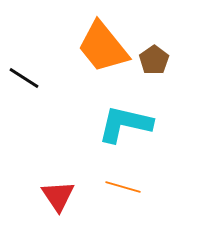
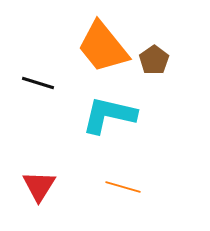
black line: moved 14 px right, 5 px down; rotated 16 degrees counterclockwise
cyan L-shape: moved 16 px left, 9 px up
red triangle: moved 19 px left, 10 px up; rotated 6 degrees clockwise
